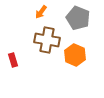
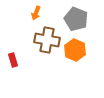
orange arrow: moved 5 px left, 1 px down; rotated 16 degrees counterclockwise
gray pentagon: moved 2 px left, 1 px down
orange hexagon: moved 5 px up
